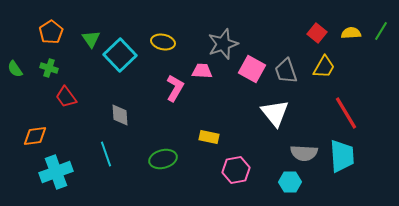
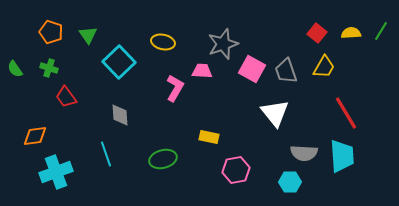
orange pentagon: rotated 20 degrees counterclockwise
green triangle: moved 3 px left, 4 px up
cyan square: moved 1 px left, 7 px down
